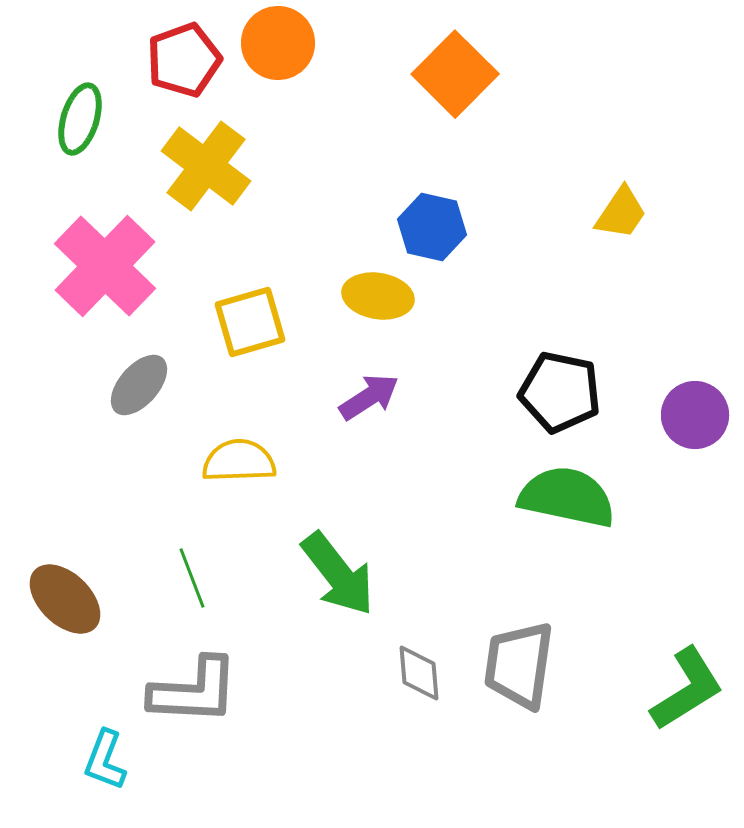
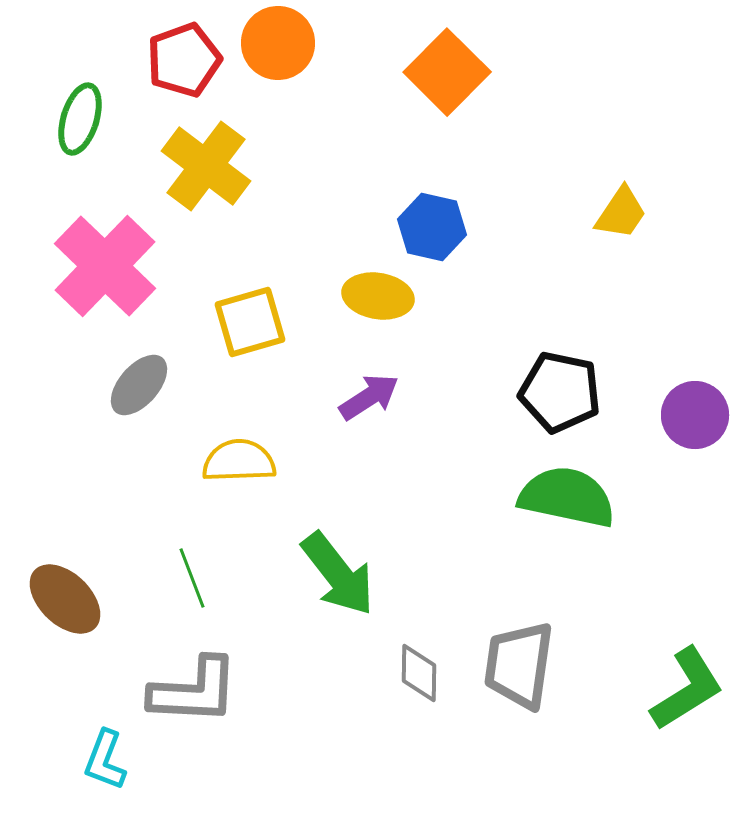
orange square: moved 8 px left, 2 px up
gray diamond: rotated 6 degrees clockwise
